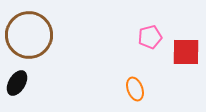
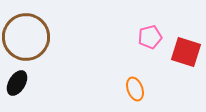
brown circle: moved 3 px left, 2 px down
red square: rotated 16 degrees clockwise
